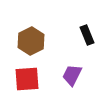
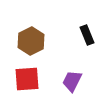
purple trapezoid: moved 6 px down
